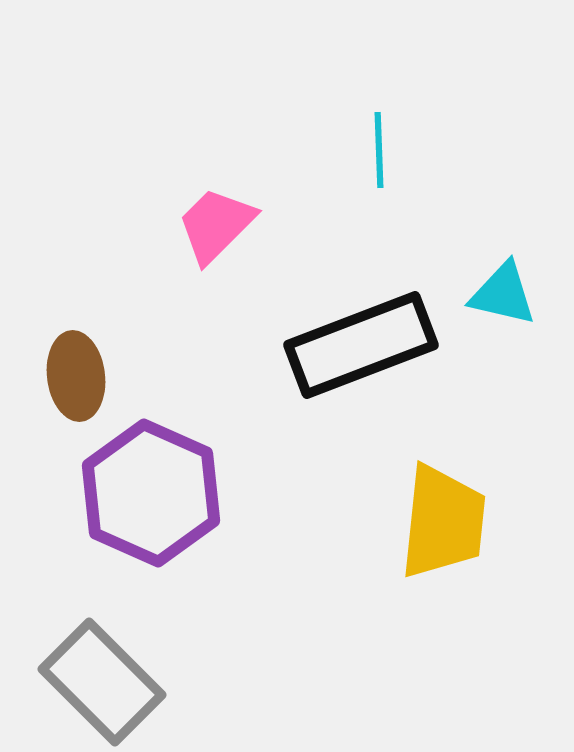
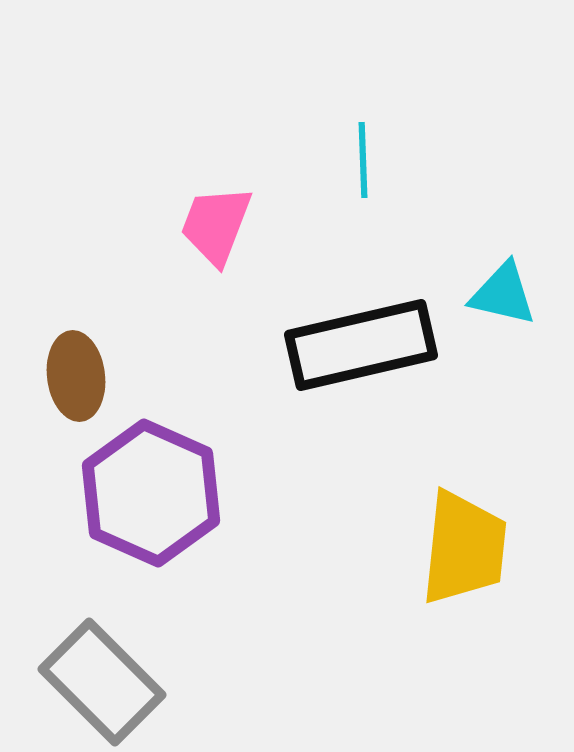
cyan line: moved 16 px left, 10 px down
pink trapezoid: rotated 24 degrees counterclockwise
black rectangle: rotated 8 degrees clockwise
yellow trapezoid: moved 21 px right, 26 px down
